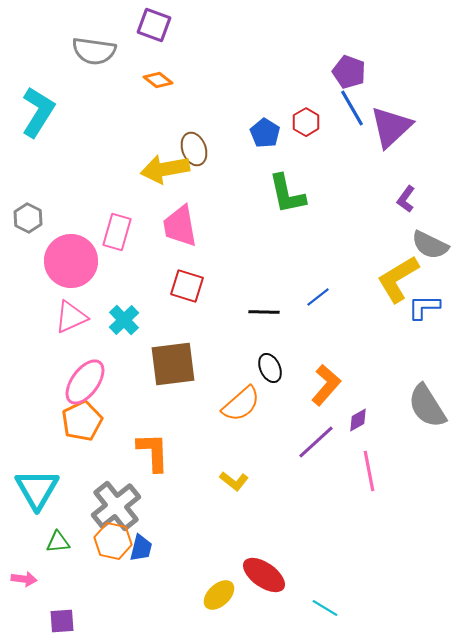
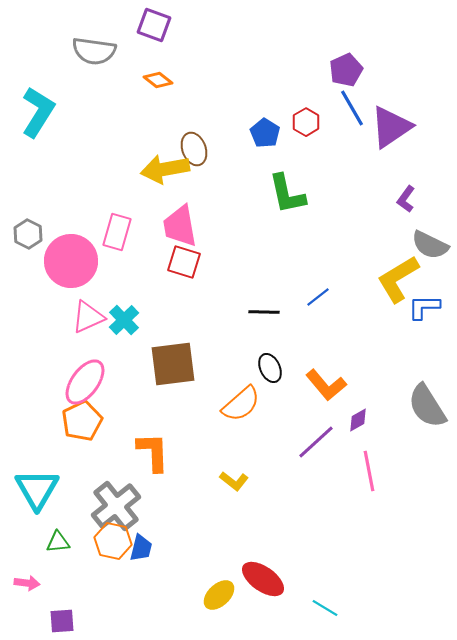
purple pentagon at (349, 72): moved 3 px left, 2 px up; rotated 28 degrees clockwise
purple triangle at (391, 127): rotated 9 degrees clockwise
gray hexagon at (28, 218): moved 16 px down
red square at (187, 286): moved 3 px left, 24 px up
pink triangle at (71, 317): moved 17 px right
orange L-shape at (326, 385): rotated 99 degrees clockwise
red ellipse at (264, 575): moved 1 px left, 4 px down
pink arrow at (24, 579): moved 3 px right, 4 px down
